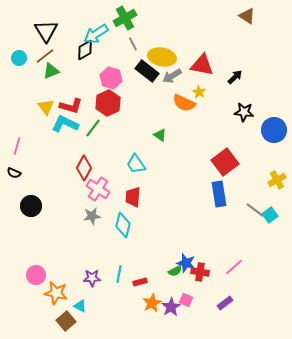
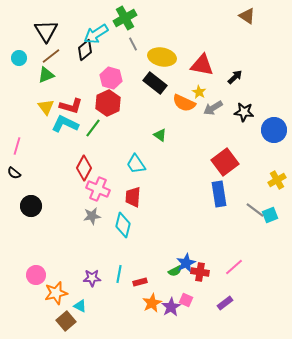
black diamond at (85, 50): rotated 10 degrees counterclockwise
brown line at (45, 56): moved 6 px right
green triangle at (51, 71): moved 5 px left, 4 px down
black rectangle at (147, 71): moved 8 px right, 12 px down
gray arrow at (172, 76): moved 41 px right, 32 px down
black semicircle at (14, 173): rotated 16 degrees clockwise
pink cross at (98, 189): rotated 10 degrees counterclockwise
cyan square at (270, 215): rotated 14 degrees clockwise
blue star at (186, 263): rotated 30 degrees clockwise
orange star at (56, 293): rotated 25 degrees counterclockwise
